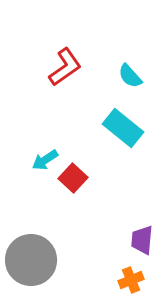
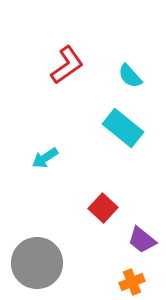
red L-shape: moved 2 px right, 2 px up
cyan arrow: moved 2 px up
red square: moved 30 px right, 30 px down
purple trapezoid: rotated 56 degrees counterclockwise
gray circle: moved 6 px right, 3 px down
orange cross: moved 1 px right, 2 px down
